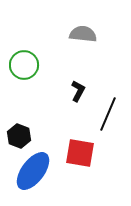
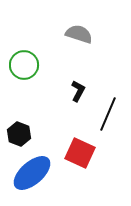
gray semicircle: moved 4 px left; rotated 12 degrees clockwise
black hexagon: moved 2 px up
red square: rotated 16 degrees clockwise
blue ellipse: moved 1 px left, 2 px down; rotated 12 degrees clockwise
